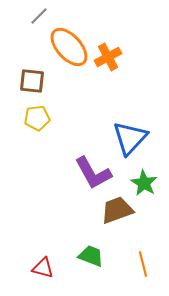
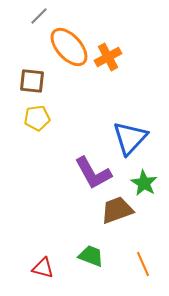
orange line: rotated 10 degrees counterclockwise
